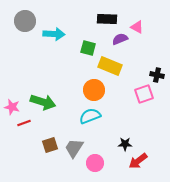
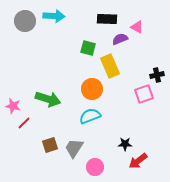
cyan arrow: moved 18 px up
yellow rectangle: rotated 45 degrees clockwise
black cross: rotated 24 degrees counterclockwise
orange circle: moved 2 px left, 1 px up
green arrow: moved 5 px right, 3 px up
pink star: moved 1 px right, 1 px up
red line: rotated 24 degrees counterclockwise
pink circle: moved 4 px down
